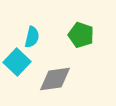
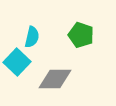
gray diamond: rotated 8 degrees clockwise
